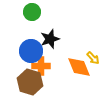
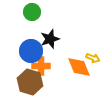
yellow arrow: rotated 24 degrees counterclockwise
